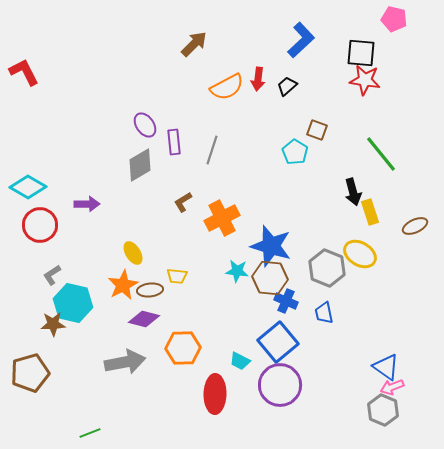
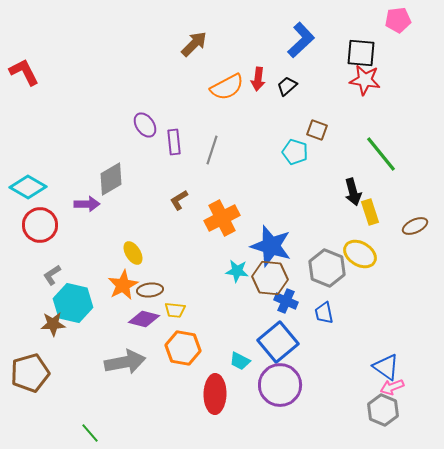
pink pentagon at (394, 19): moved 4 px right, 1 px down; rotated 20 degrees counterclockwise
cyan pentagon at (295, 152): rotated 15 degrees counterclockwise
gray diamond at (140, 165): moved 29 px left, 14 px down
brown L-shape at (183, 202): moved 4 px left, 2 px up
yellow trapezoid at (177, 276): moved 2 px left, 34 px down
orange hexagon at (183, 348): rotated 12 degrees clockwise
green line at (90, 433): rotated 70 degrees clockwise
